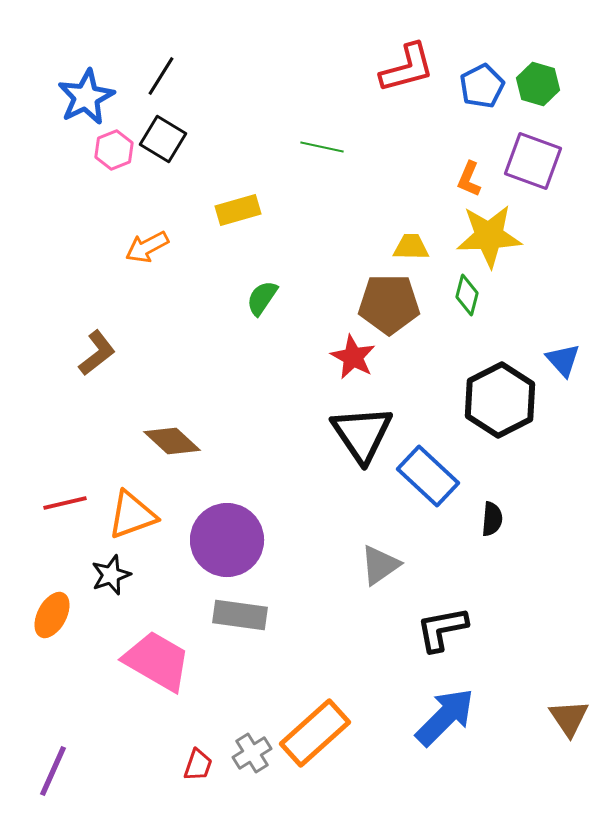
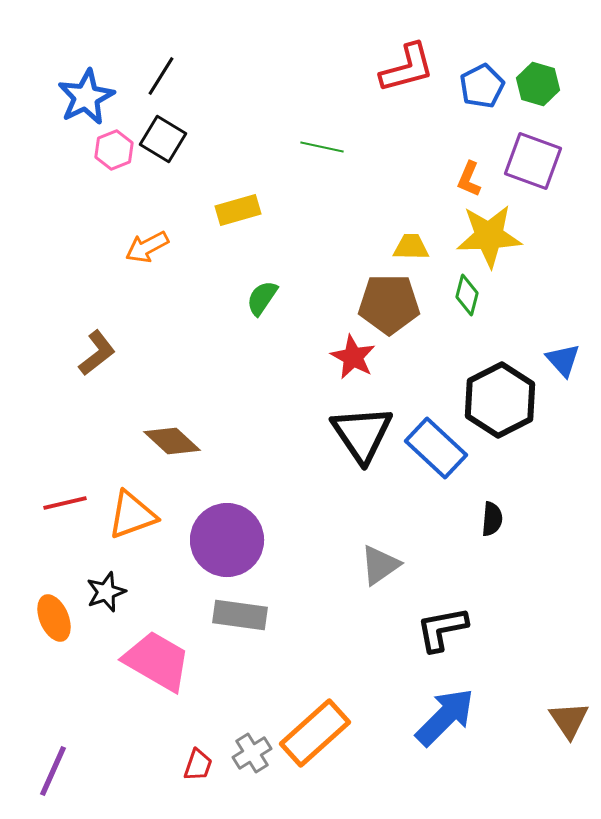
blue rectangle: moved 8 px right, 28 px up
black star: moved 5 px left, 17 px down
orange ellipse: moved 2 px right, 3 px down; rotated 51 degrees counterclockwise
brown triangle: moved 2 px down
